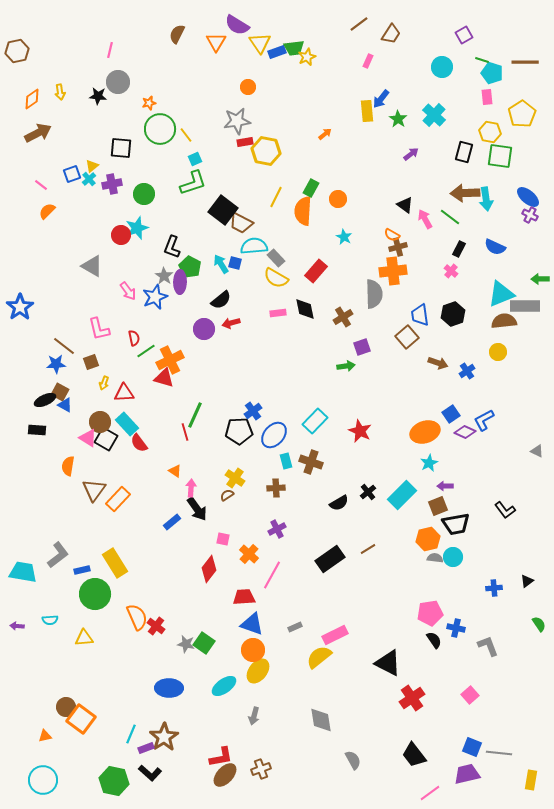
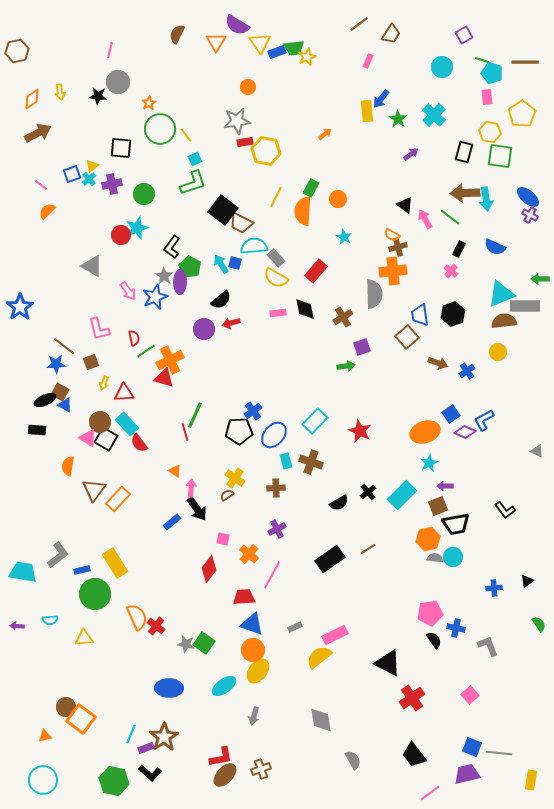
orange star at (149, 103): rotated 16 degrees counterclockwise
black L-shape at (172, 247): rotated 15 degrees clockwise
